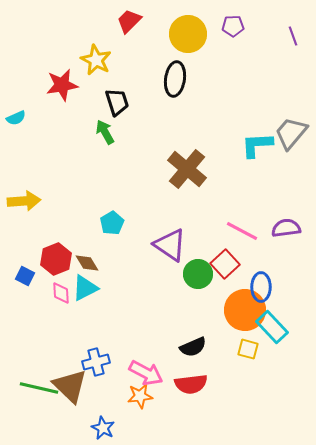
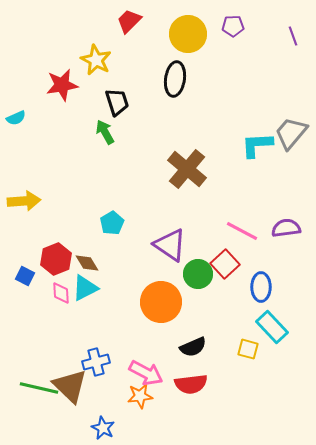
orange circle: moved 84 px left, 8 px up
